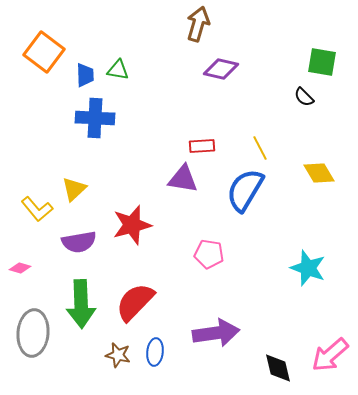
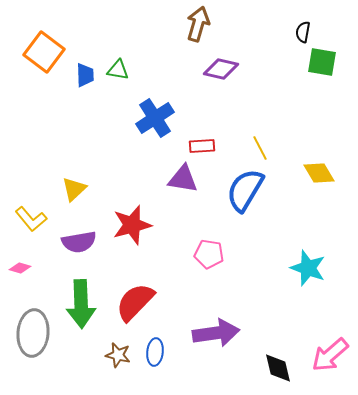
black semicircle: moved 1 px left, 65 px up; rotated 55 degrees clockwise
blue cross: moved 60 px right; rotated 36 degrees counterclockwise
yellow L-shape: moved 6 px left, 10 px down
